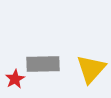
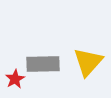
yellow triangle: moved 3 px left, 7 px up
